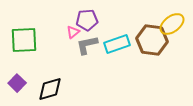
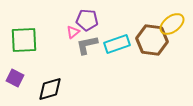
purple pentagon: rotated 10 degrees clockwise
purple square: moved 2 px left, 5 px up; rotated 18 degrees counterclockwise
